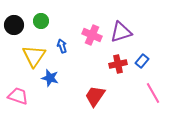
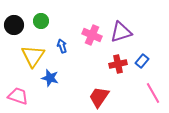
yellow triangle: moved 1 px left
red trapezoid: moved 4 px right, 1 px down
